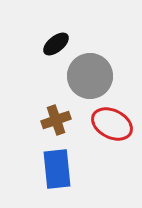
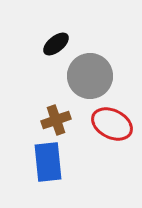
blue rectangle: moved 9 px left, 7 px up
